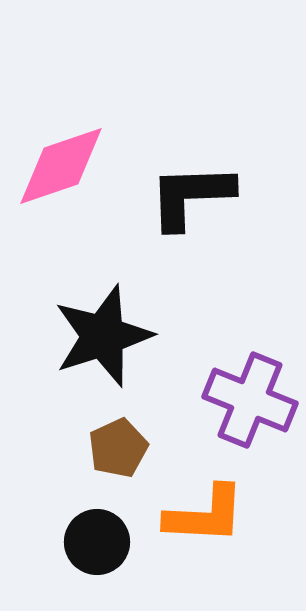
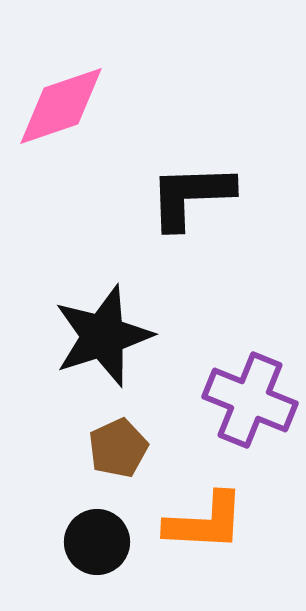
pink diamond: moved 60 px up
orange L-shape: moved 7 px down
